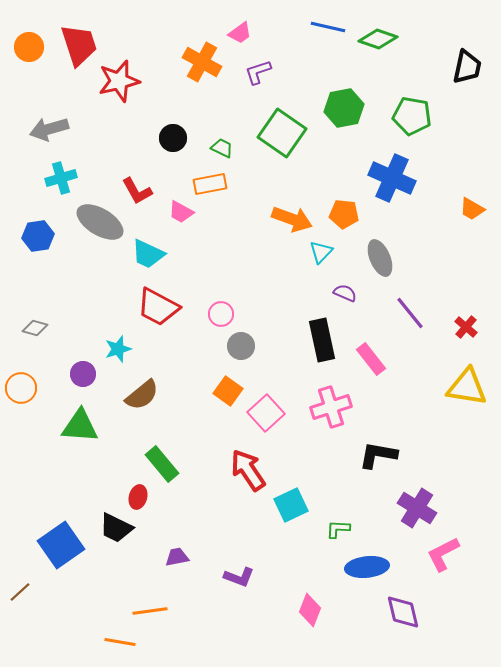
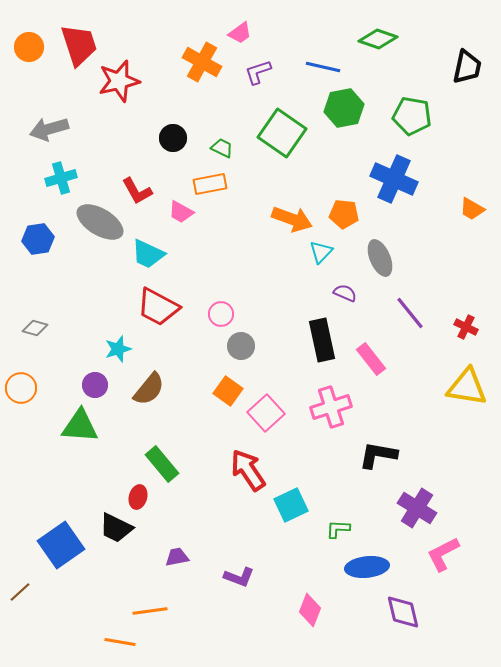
blue line at (328, 27): moved 5 px left, 40 px down
blue cross at (392, 178): moved 2 px right, 1 px down
blue hexagon at (38, 236): moved 3 px down
red cross at (466, 327): rotated 15 degrees counterclockwise
purple circle at (83, 374): moved 12 px right, 11 px down
brown semicircle at (142, 395): moved 7 px right, 6 px up; rotated 12 degrees counterclockwise
